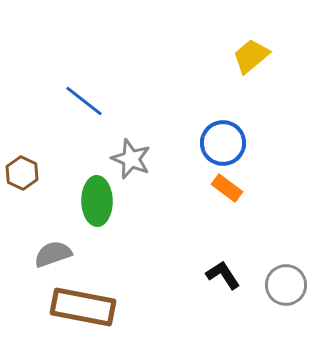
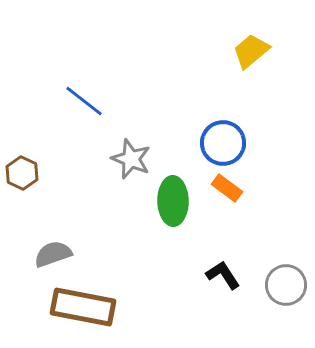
yellow trapezoid: moved 5 px up
green ellipse: moved 76 px right
